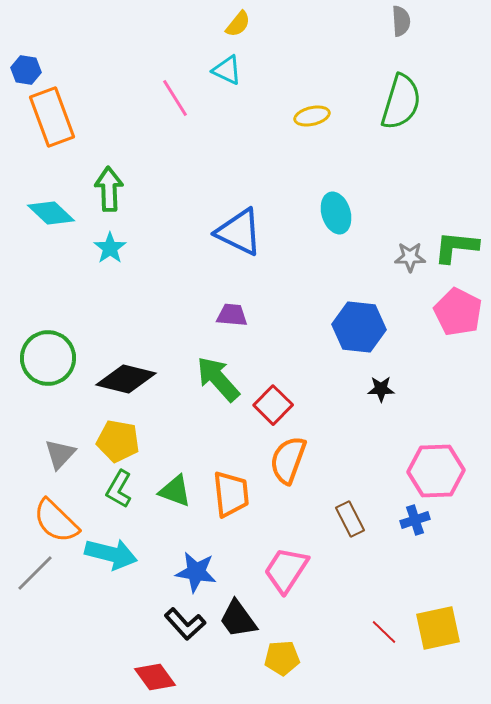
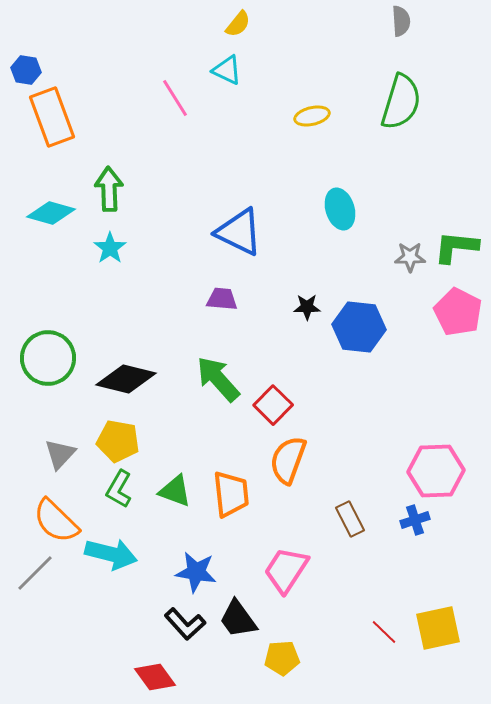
cyan diamond at (51, 213): rotated 27 degrees counterclockwise
cyan ellipse at (336, 213): moved 4 px right, 4 px up
purple trapezoid at (232, 315): moved 10 px left, 16 px up
black star at (381, 389): moved 74 px left, 82 px up
